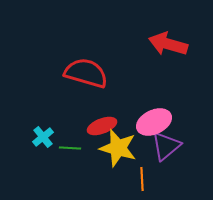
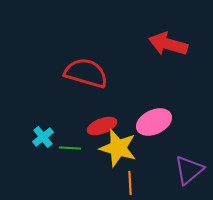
purple triangle: moved 23 px right, 24 px down
orange line: moved 12 px left, 4 px down
